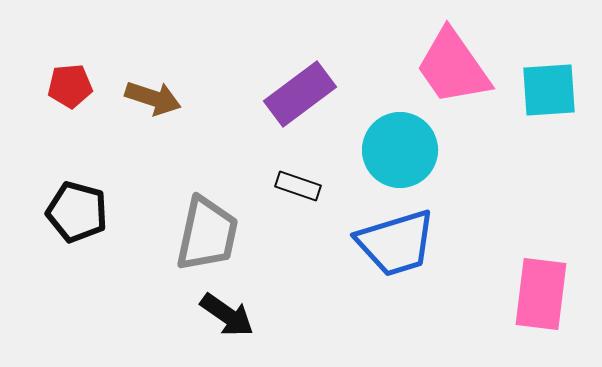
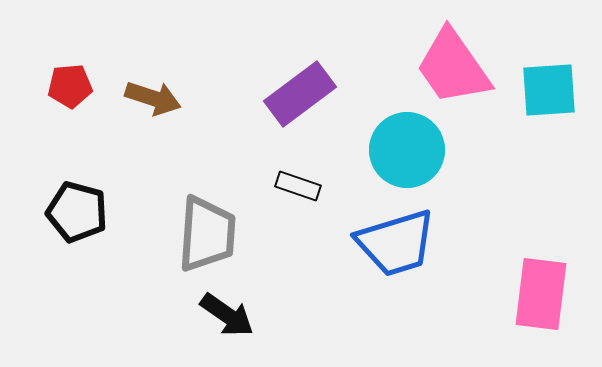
cyan circle: moved 7 px right
gray trapezoid: rotated 8 degrees counterclockwise
